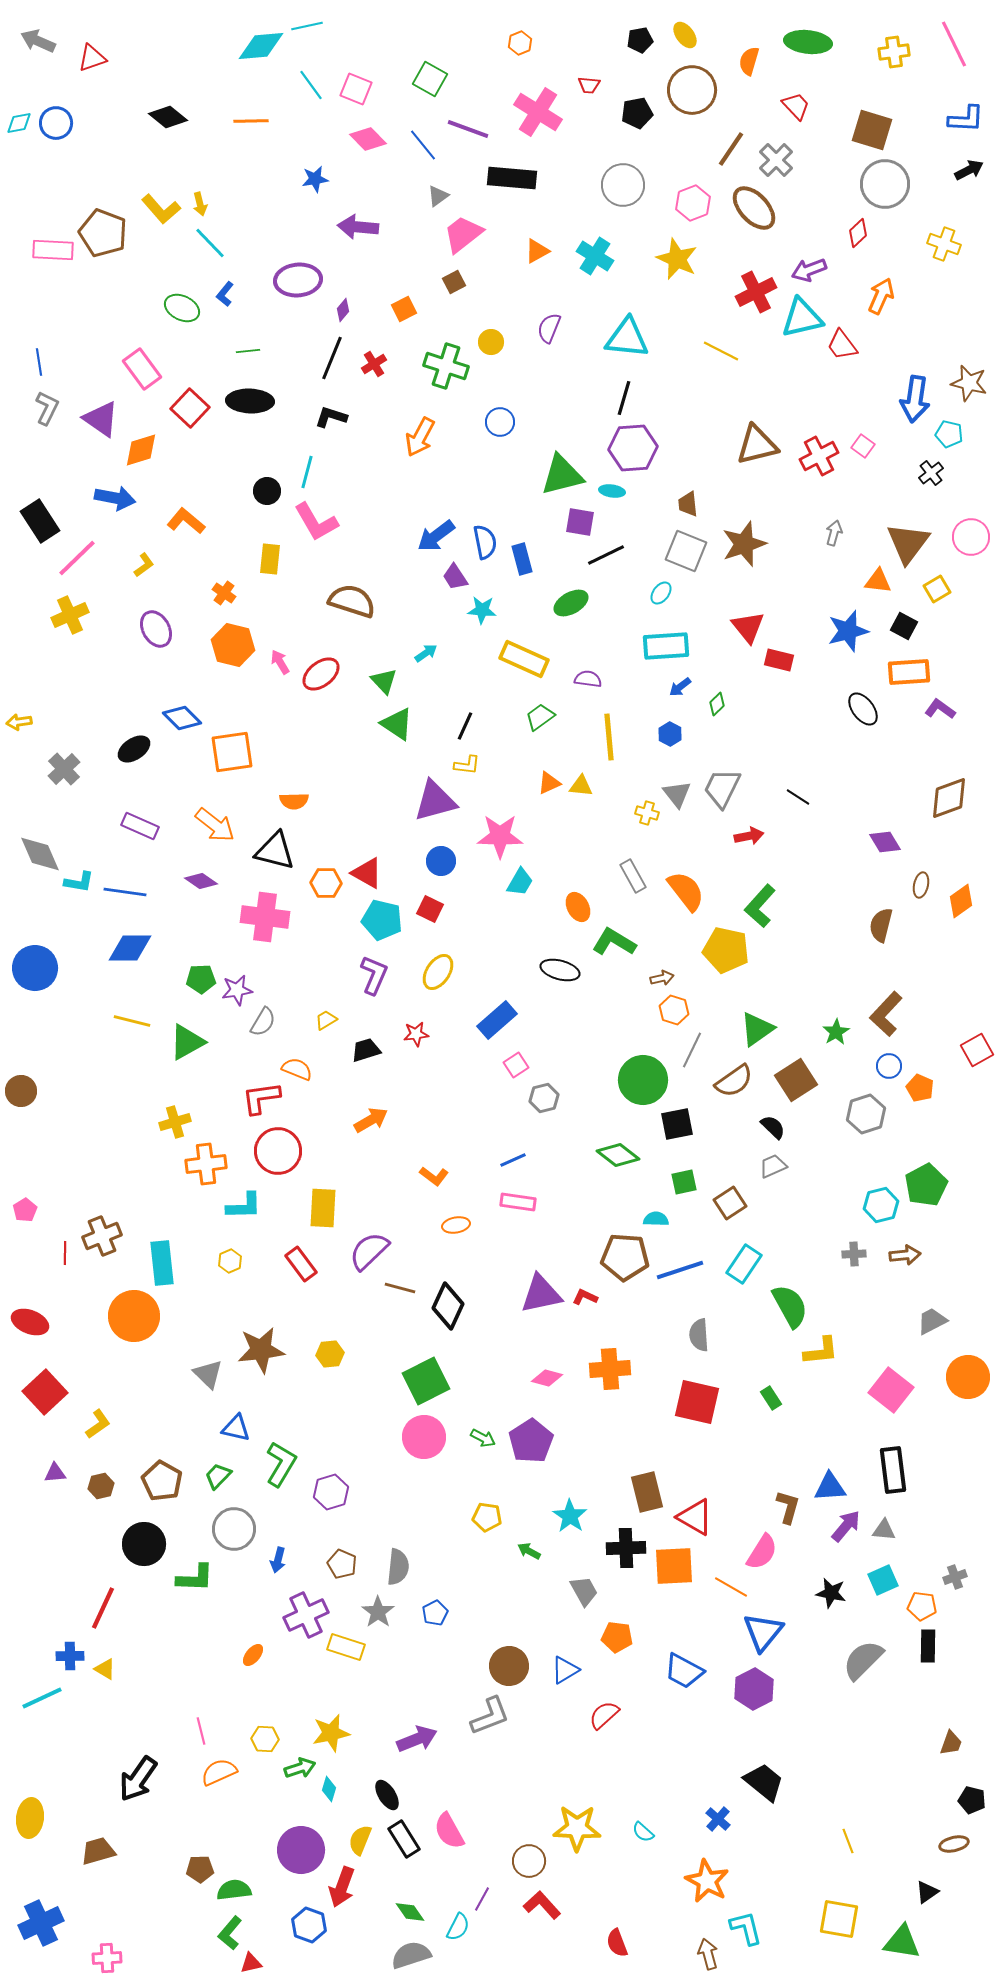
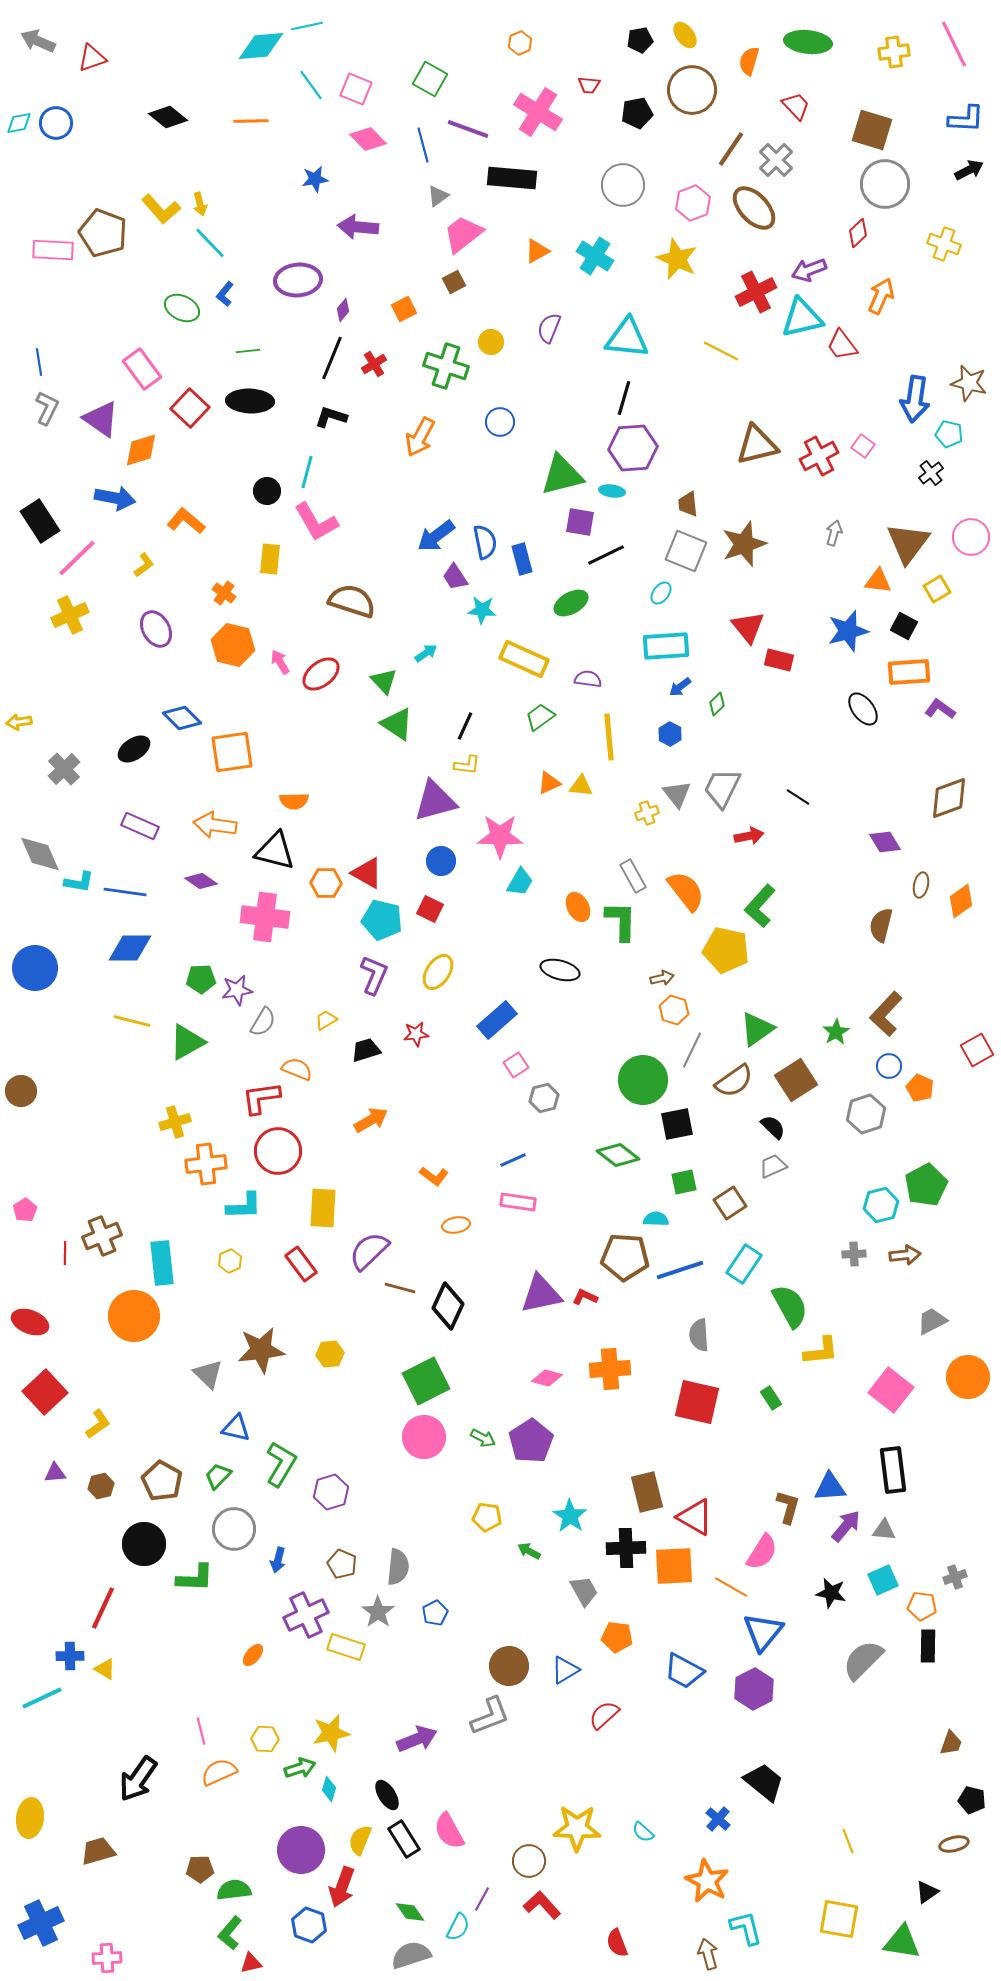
blue line at (423, 145): rotated 24 degrees clockwise
yellow cross at (647, 813): rotated 35 degrees counterclockwise
orange arrow at (215, 825): rotated 150 degrees clockwise
green L-shape at (614, 942): moved 7 px right, 21 px up; rotated 60 degrees clockwise
